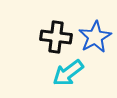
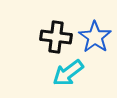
blue star: rotated 8 degrees counterclockwise
